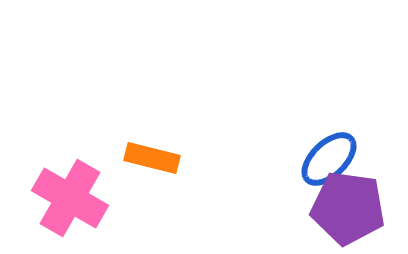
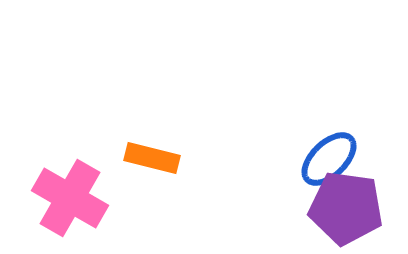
purple pentagon: moved 2 px left
